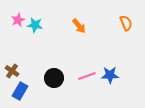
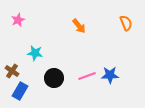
cyan star: moved 28 px down
